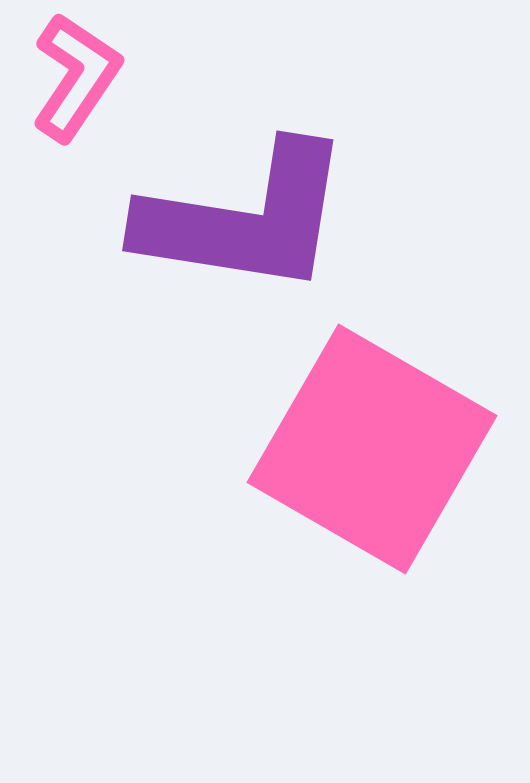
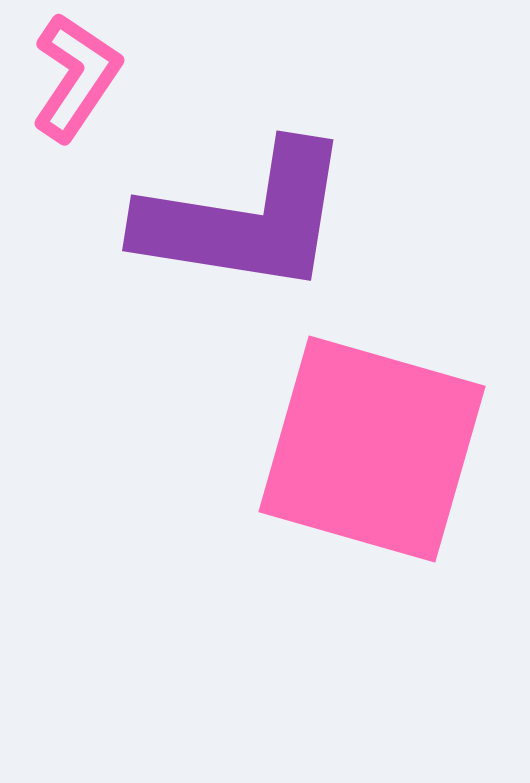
pink square: rotated 14 degrees counterclockwise
